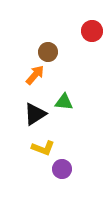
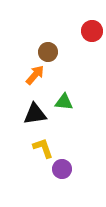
black triangle: rotated 25 degrees clockwise
yellow L-shape: rotated 130 degrees counterclockwise
